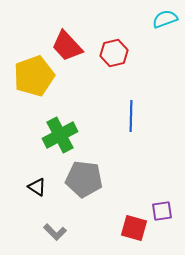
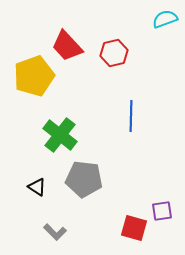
green cross: rotated 24 degrees counterclockwise
